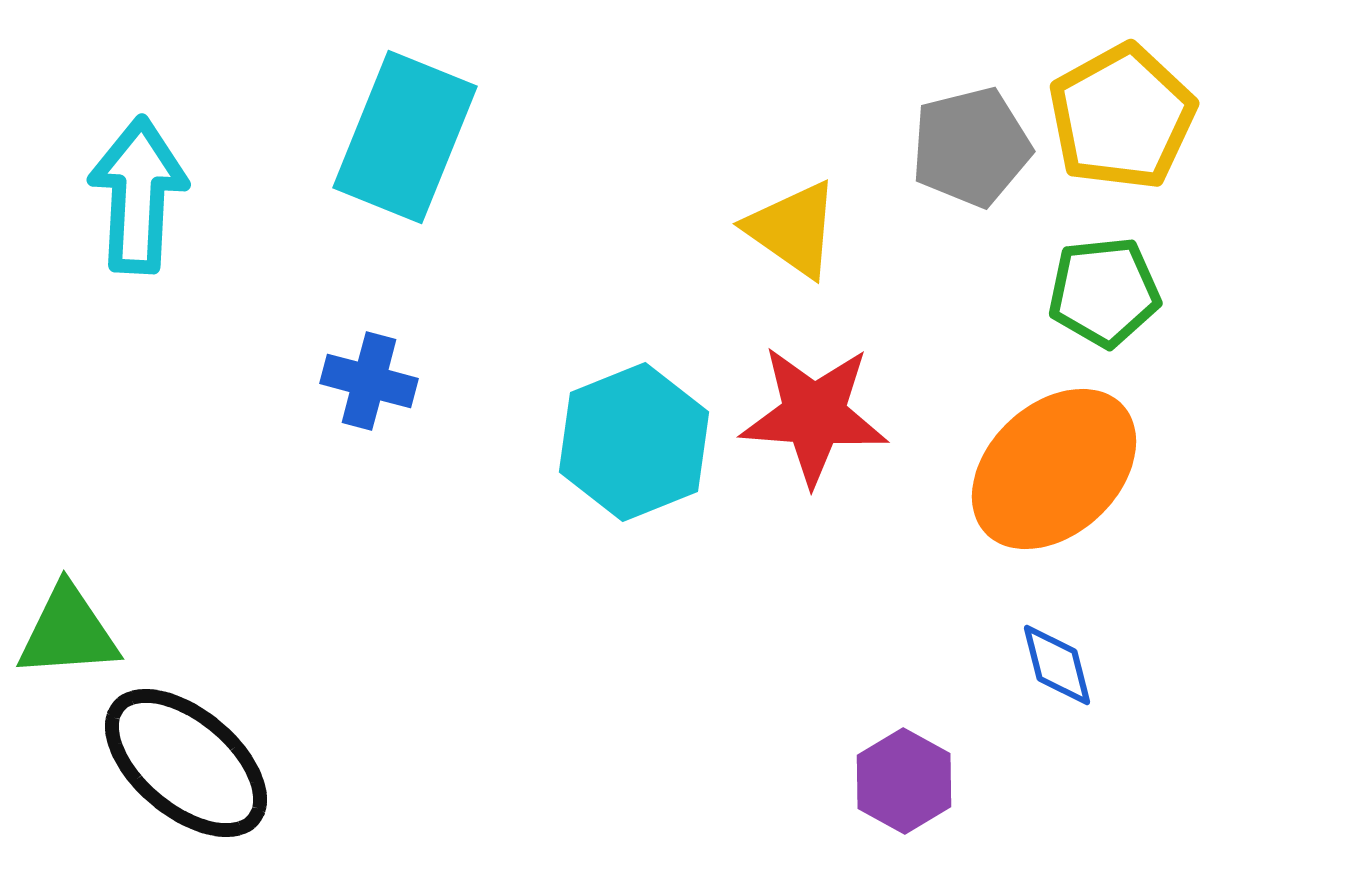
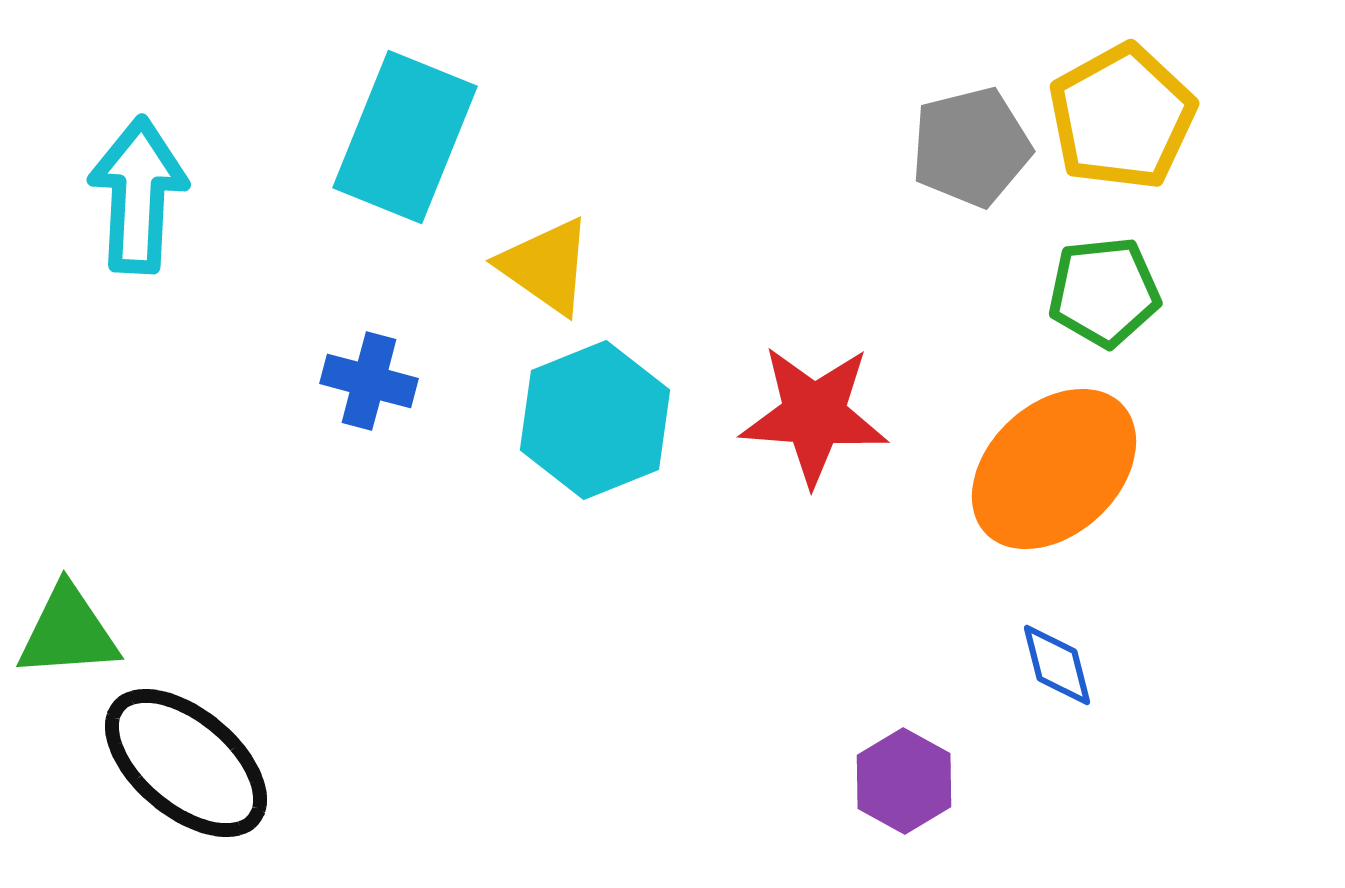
yellow triangle: moved 247 px left, 37 px down
cyan hexagon: moved 39 px left, 22 px up
